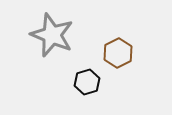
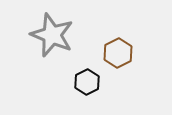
black hexagon: rotated 10 degrees counterclockwise
